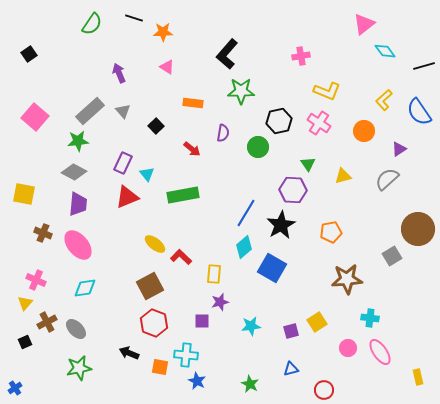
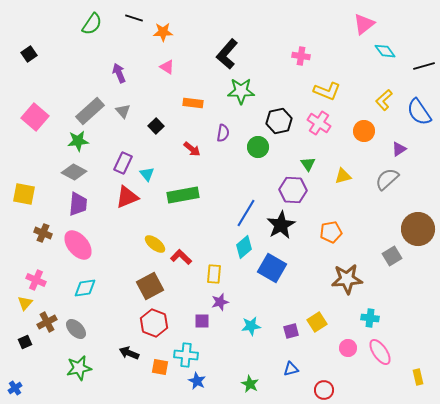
pink cross at (301, 56): rotated 18 degrees clockwise
